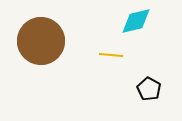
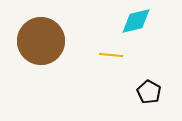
black pentagon: moved 3 px down
